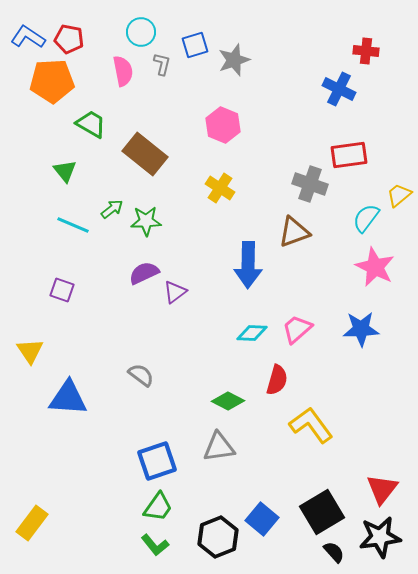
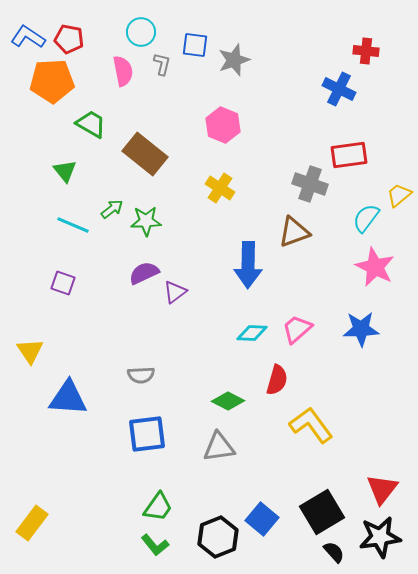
blue square at (195, 45): rotated 24 degrees clockwise
purple square at (62, 290): moved 1 px right, 7 px up
gray semicircle at (141, 375): rotated 140 degrees clockwise
blue square at (157, 461): moved 10 px left, 27 px up; rotated 12 degrees clockwise
